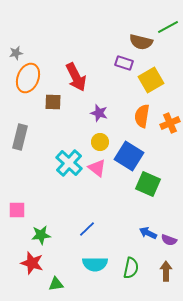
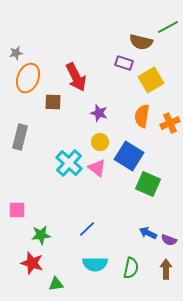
brown arrow: moved 2 px up
